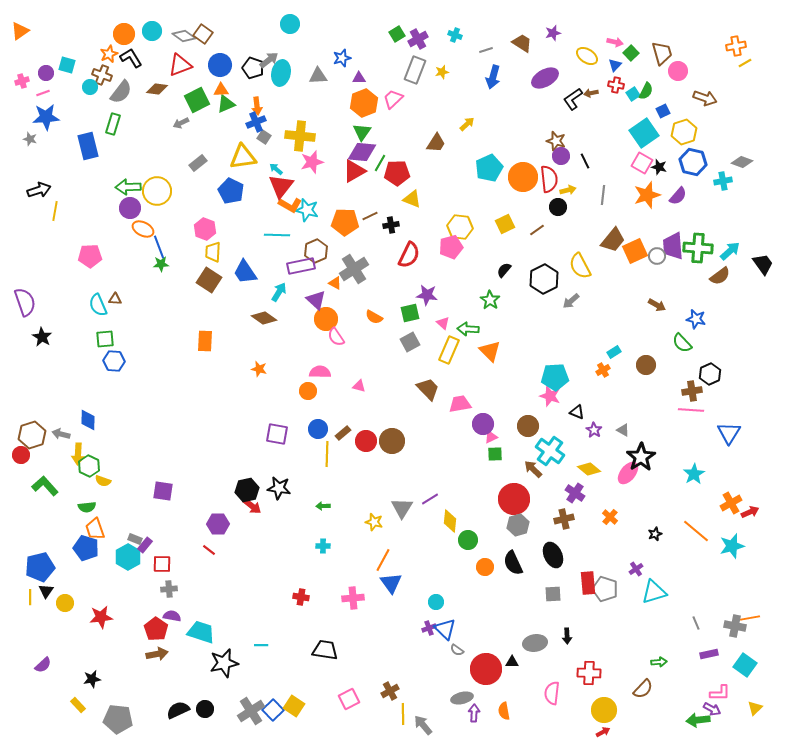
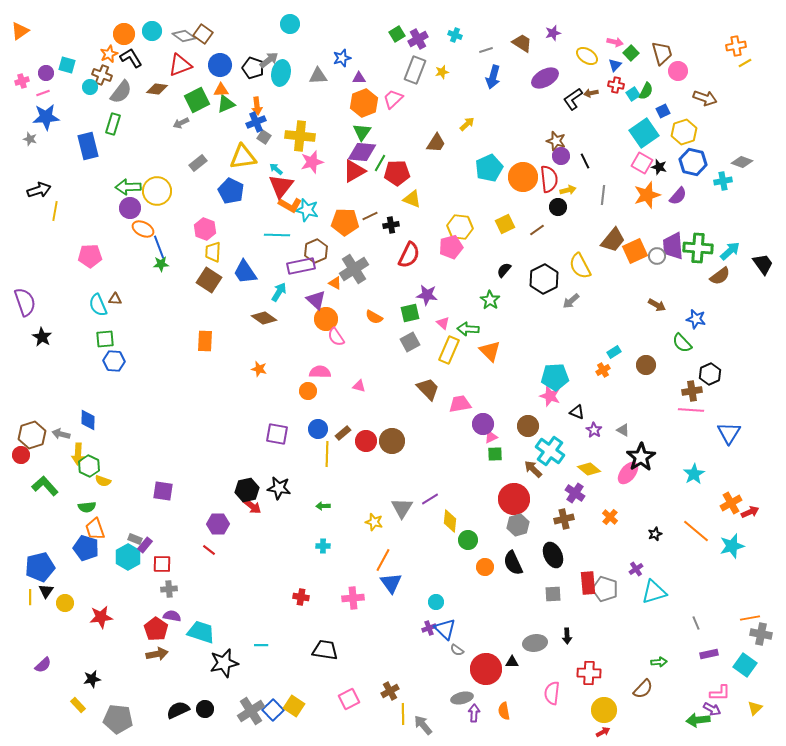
gray cross at (735, 626): moved 26 px right, 8 px down
